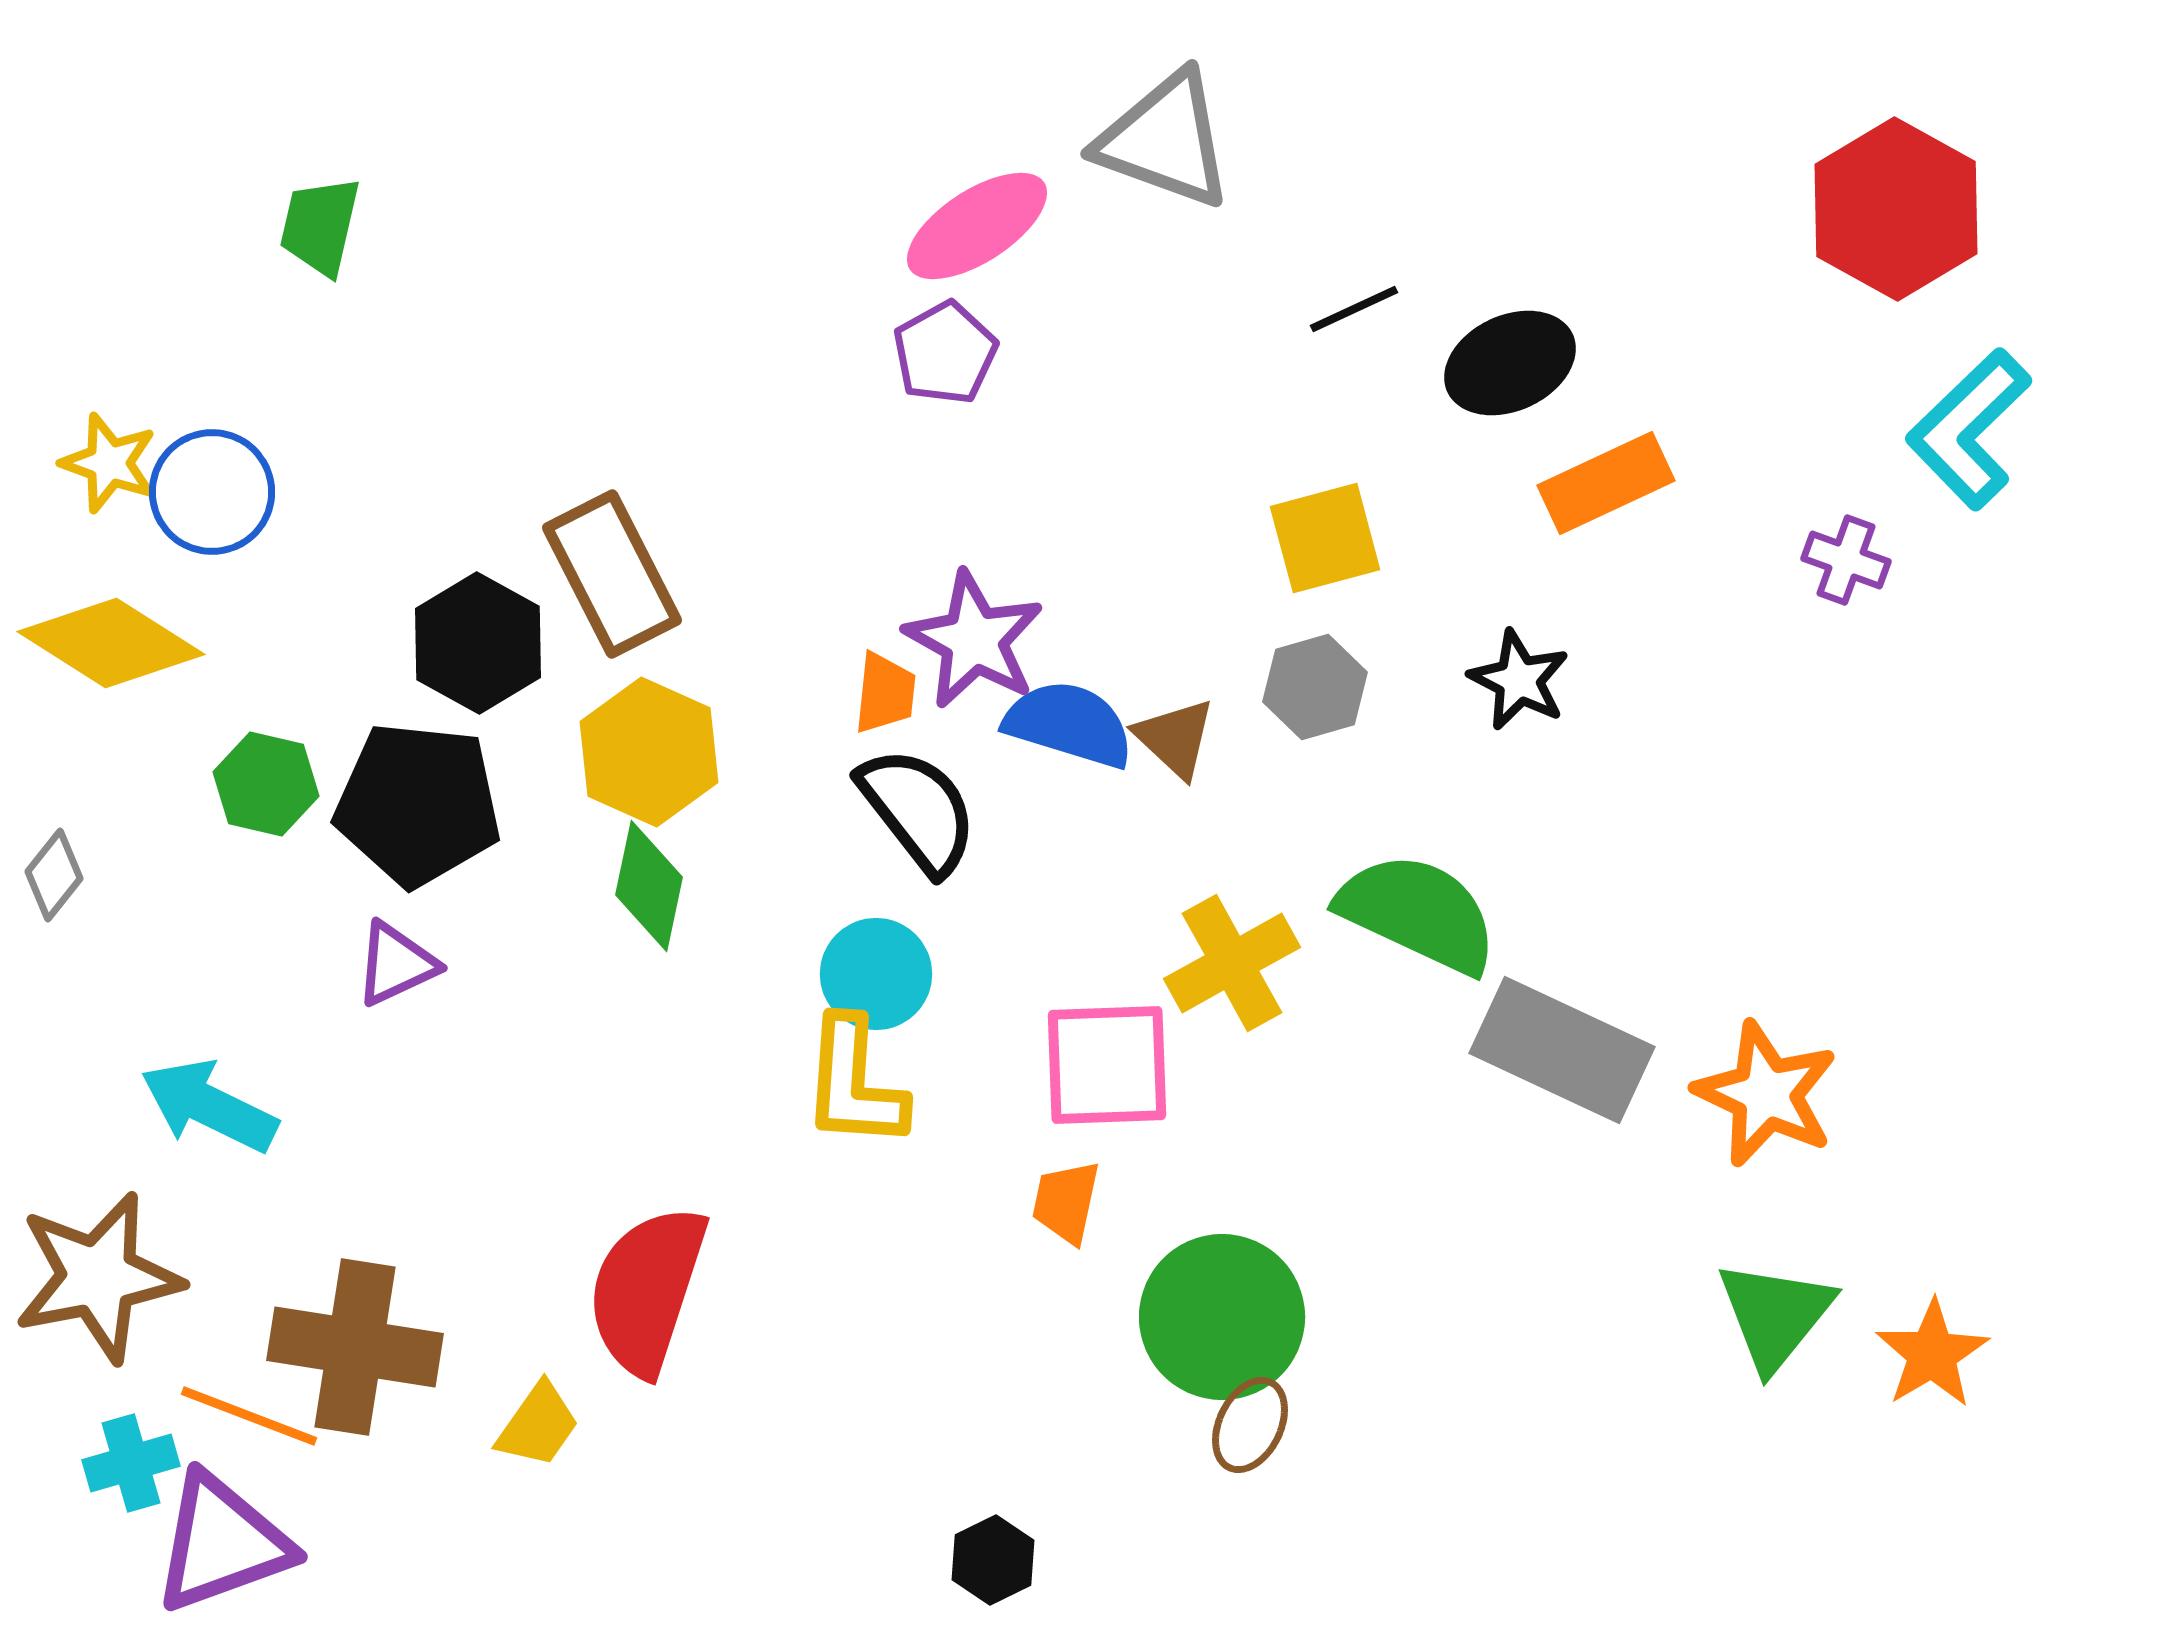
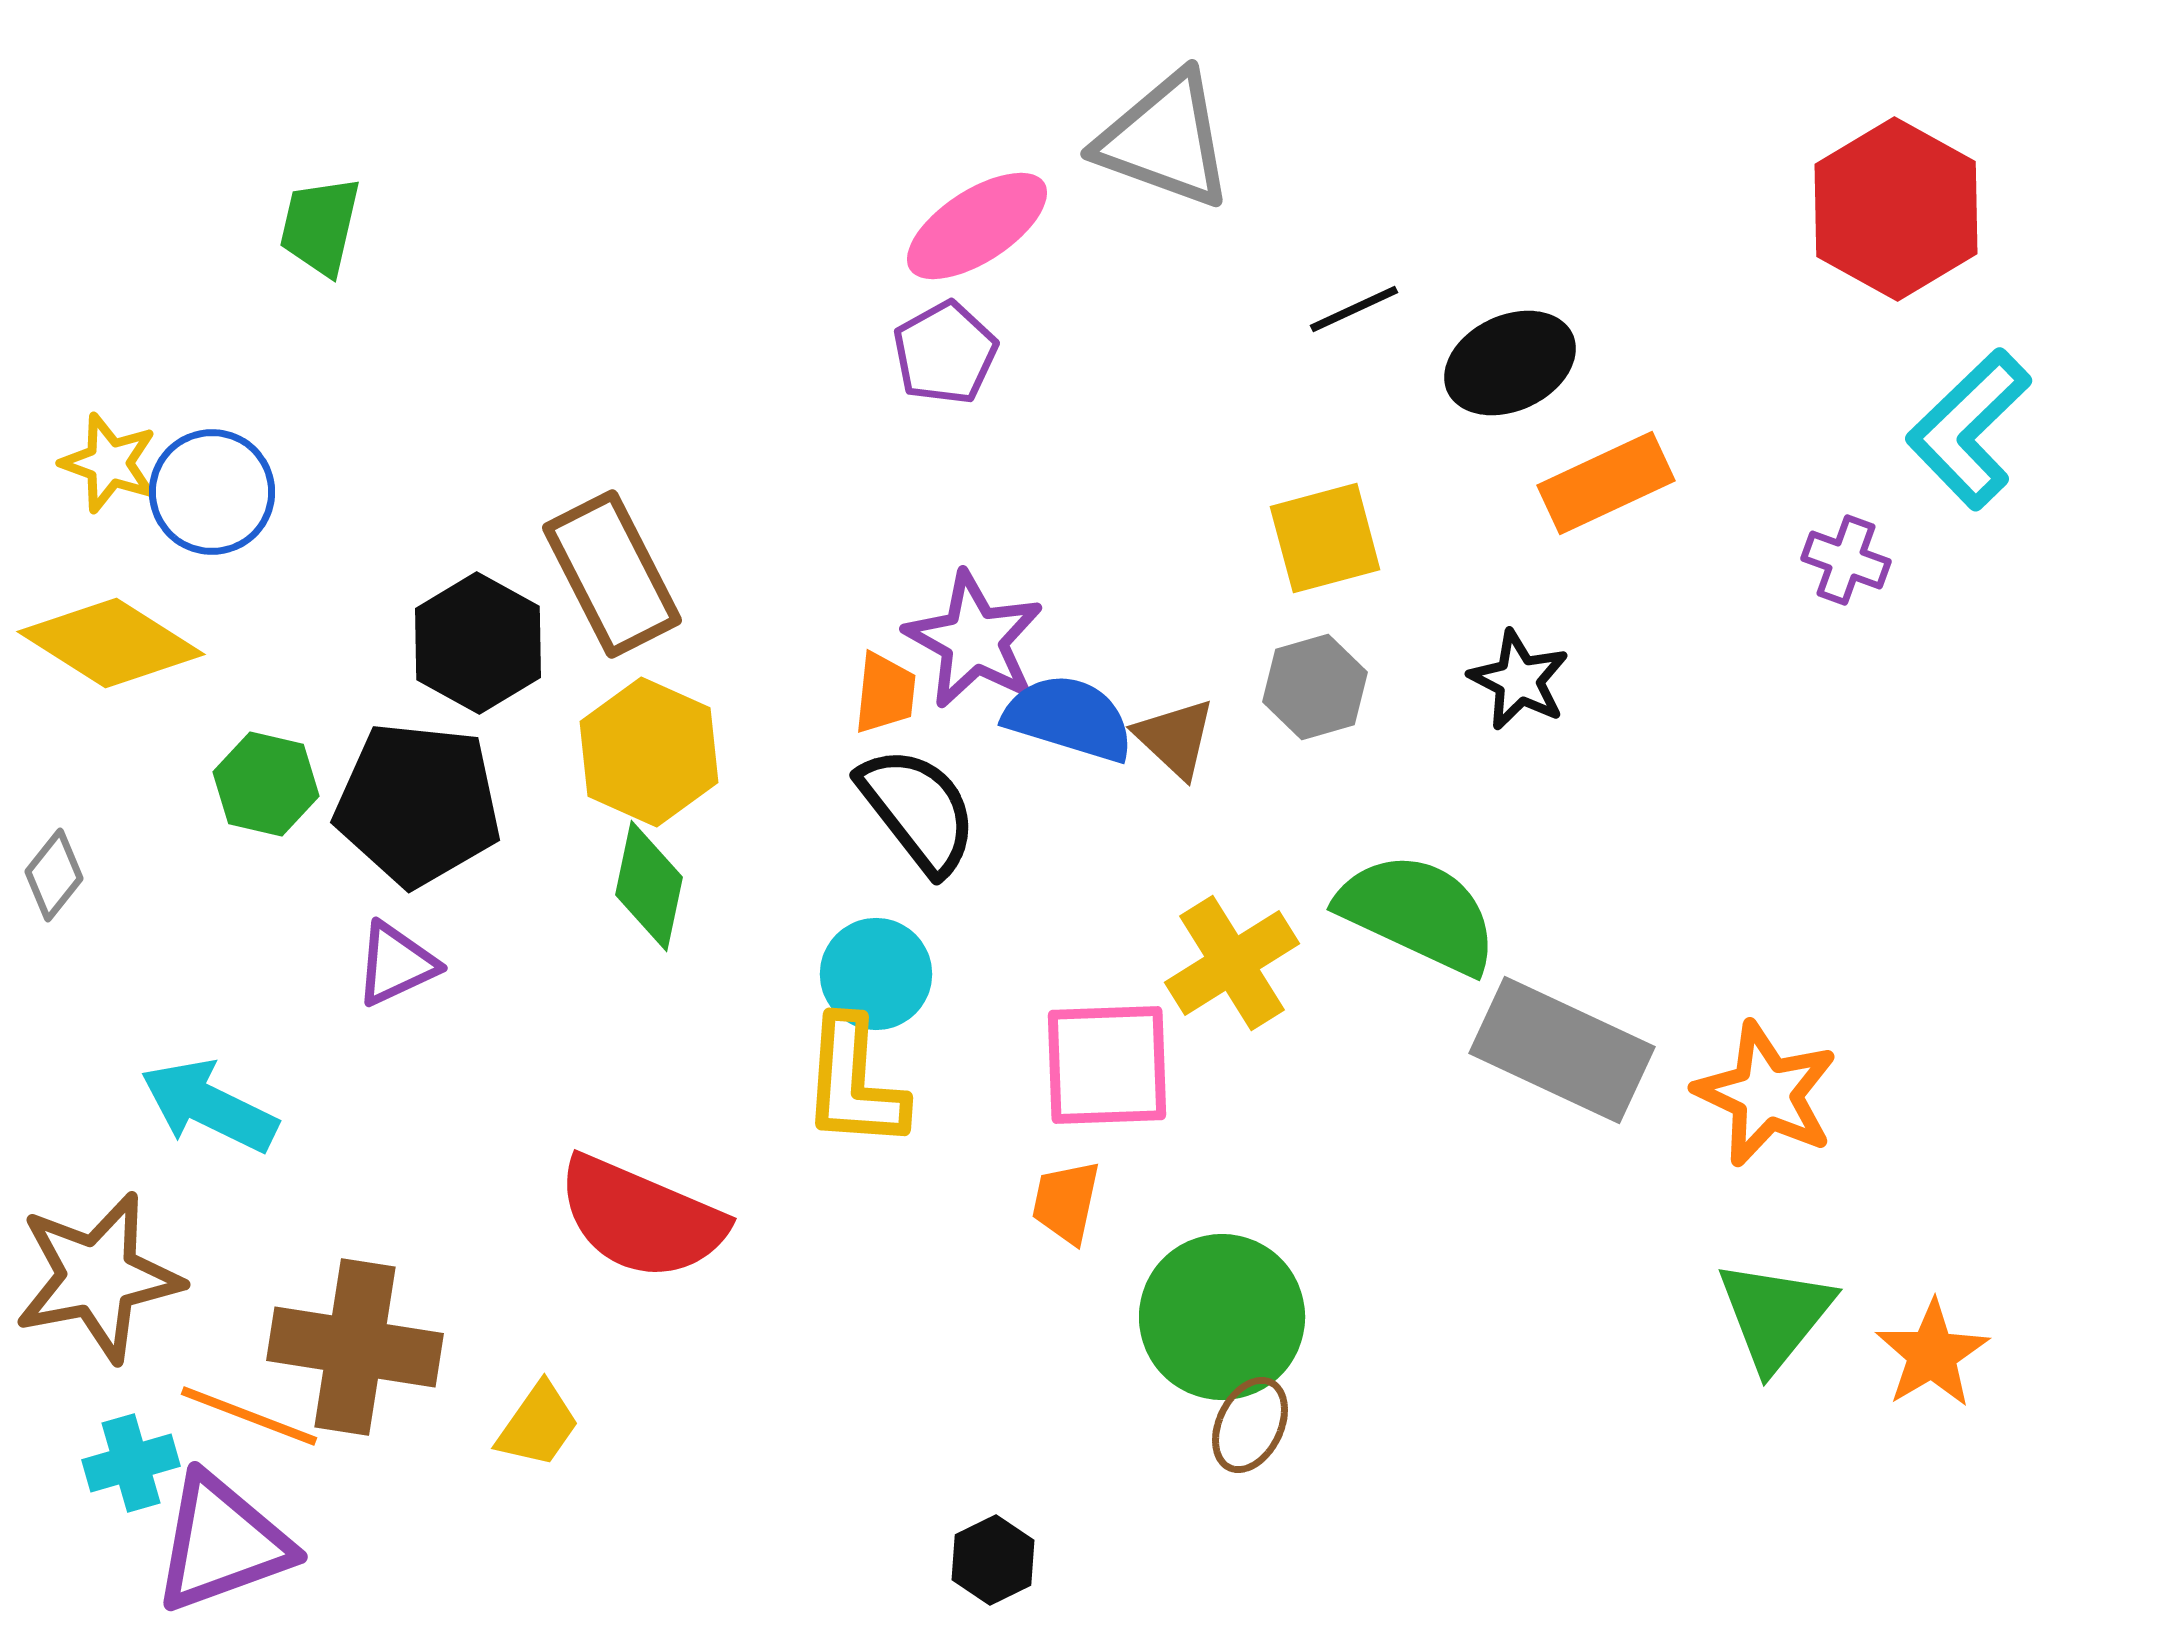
blue semicircle at (1069, 724): moved 6 px up
yellow cross at (1232, 963): rotated 3 degrees counterclockwise
red semicircle at (647, 1290): moved 6 px left, 72 px up; rotated 85 degrees counterclockwise
